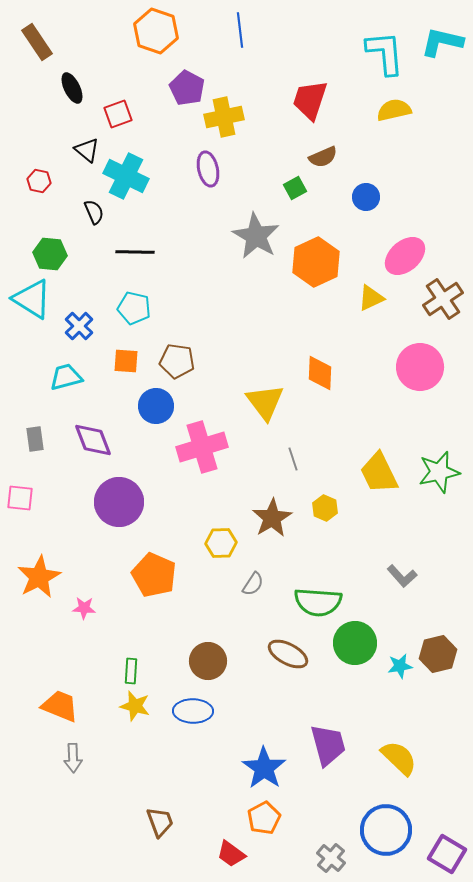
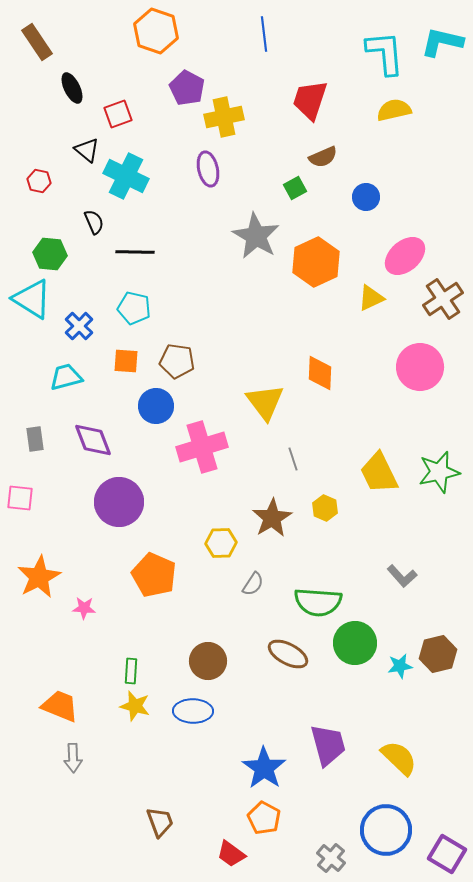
blue line at (240, 30): moved 24 px right, 4 px down
black semicircle at (94, 212): moved 10 px down
orange pentagon at (264, 818): rotated 16 degrees counterclockwise
